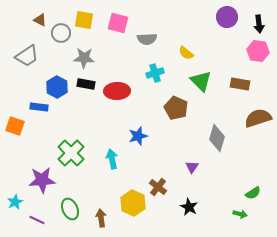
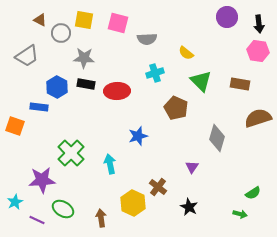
cyan arrow: moved 2 px left, 5 px down
green ellipse: moved 7 px left; rotated 35 degrees counterclockwise
